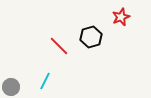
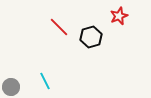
red star: moved 2 px left, 1 px up
red line: moved 19 px up
cyan line: rotated 54 degrees counterclockwise
